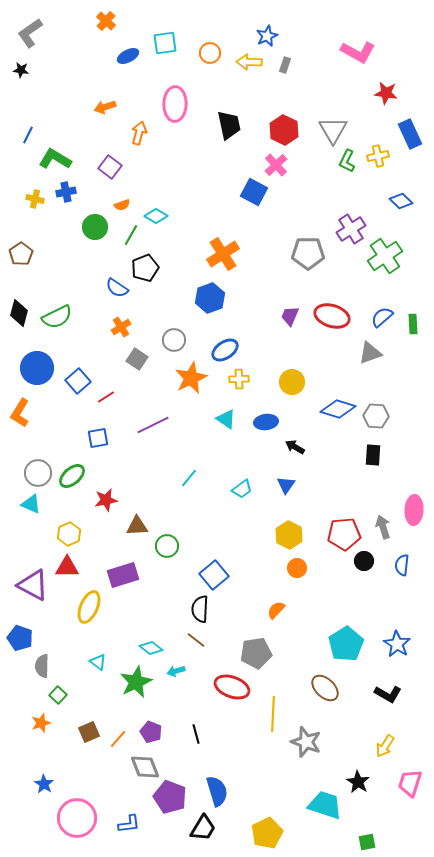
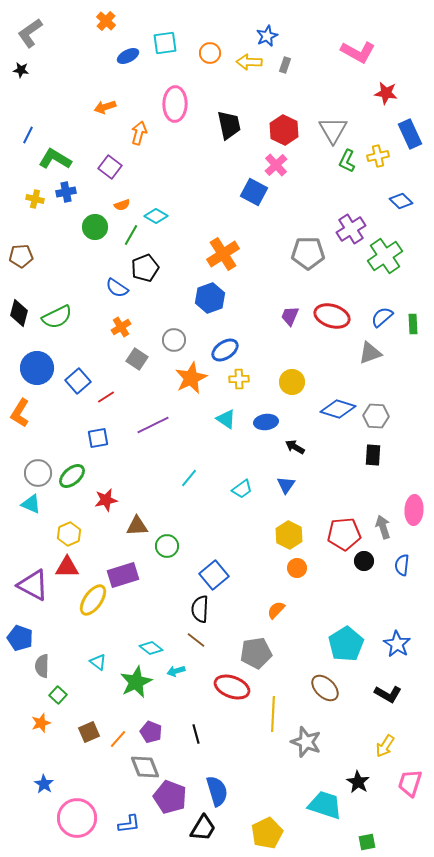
brown pentagon at (21, 254): moved 2 px down; rotated 30 degrees clockwise
yellow ellipse at (89, 607): moved 4 px right, 7 px up; rotated 12 degrees clockwise
